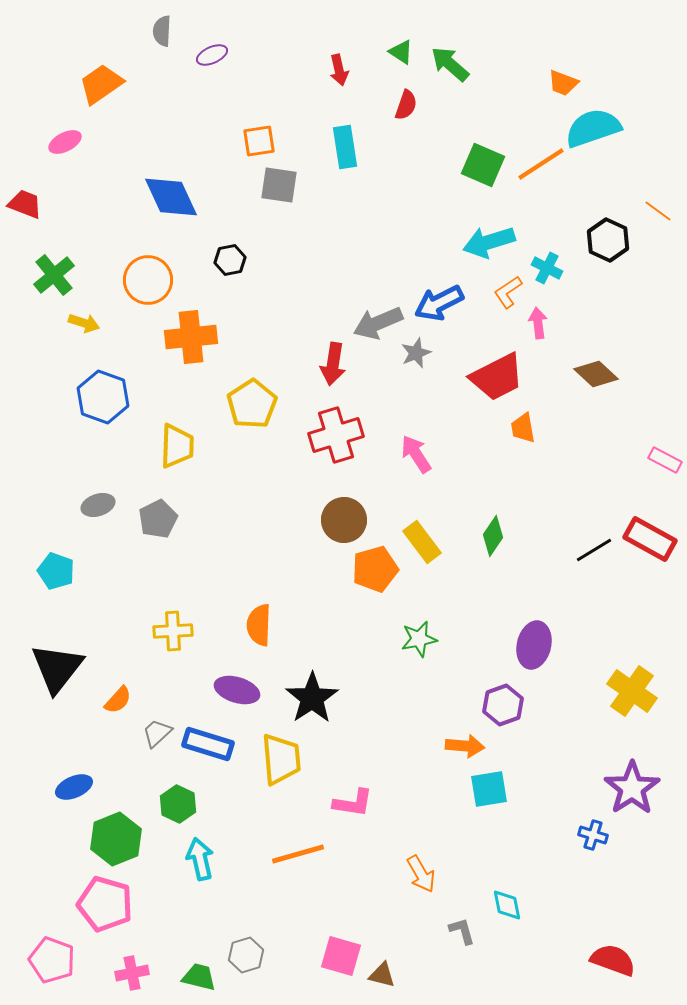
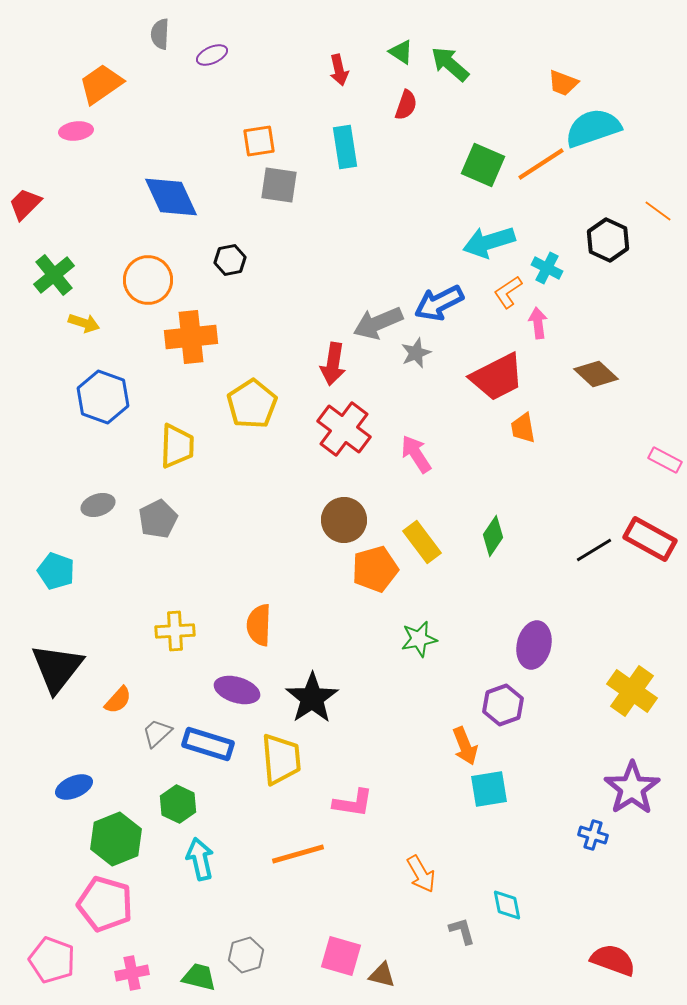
gray semicircle at (162, 31): moved 2 px left, 3 px down
pink ellipse at (65, 142): moved 11 px right, 11 px up; rotated 20 degrees clockwise
red trapezoid at (25, 204): rotated 66 degrees counterclockwise
red cross at (336, 435): moved 8 px right, 6 px up; rotated 36 degrees counterclockwise
yellow cross at (173, 631): moved 2 px right
orange arrow at (465, 746): rotated 63 degrees clockwise
